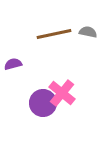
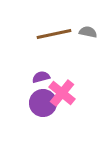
purple semicircle: moved 28 px right, 13 px down
